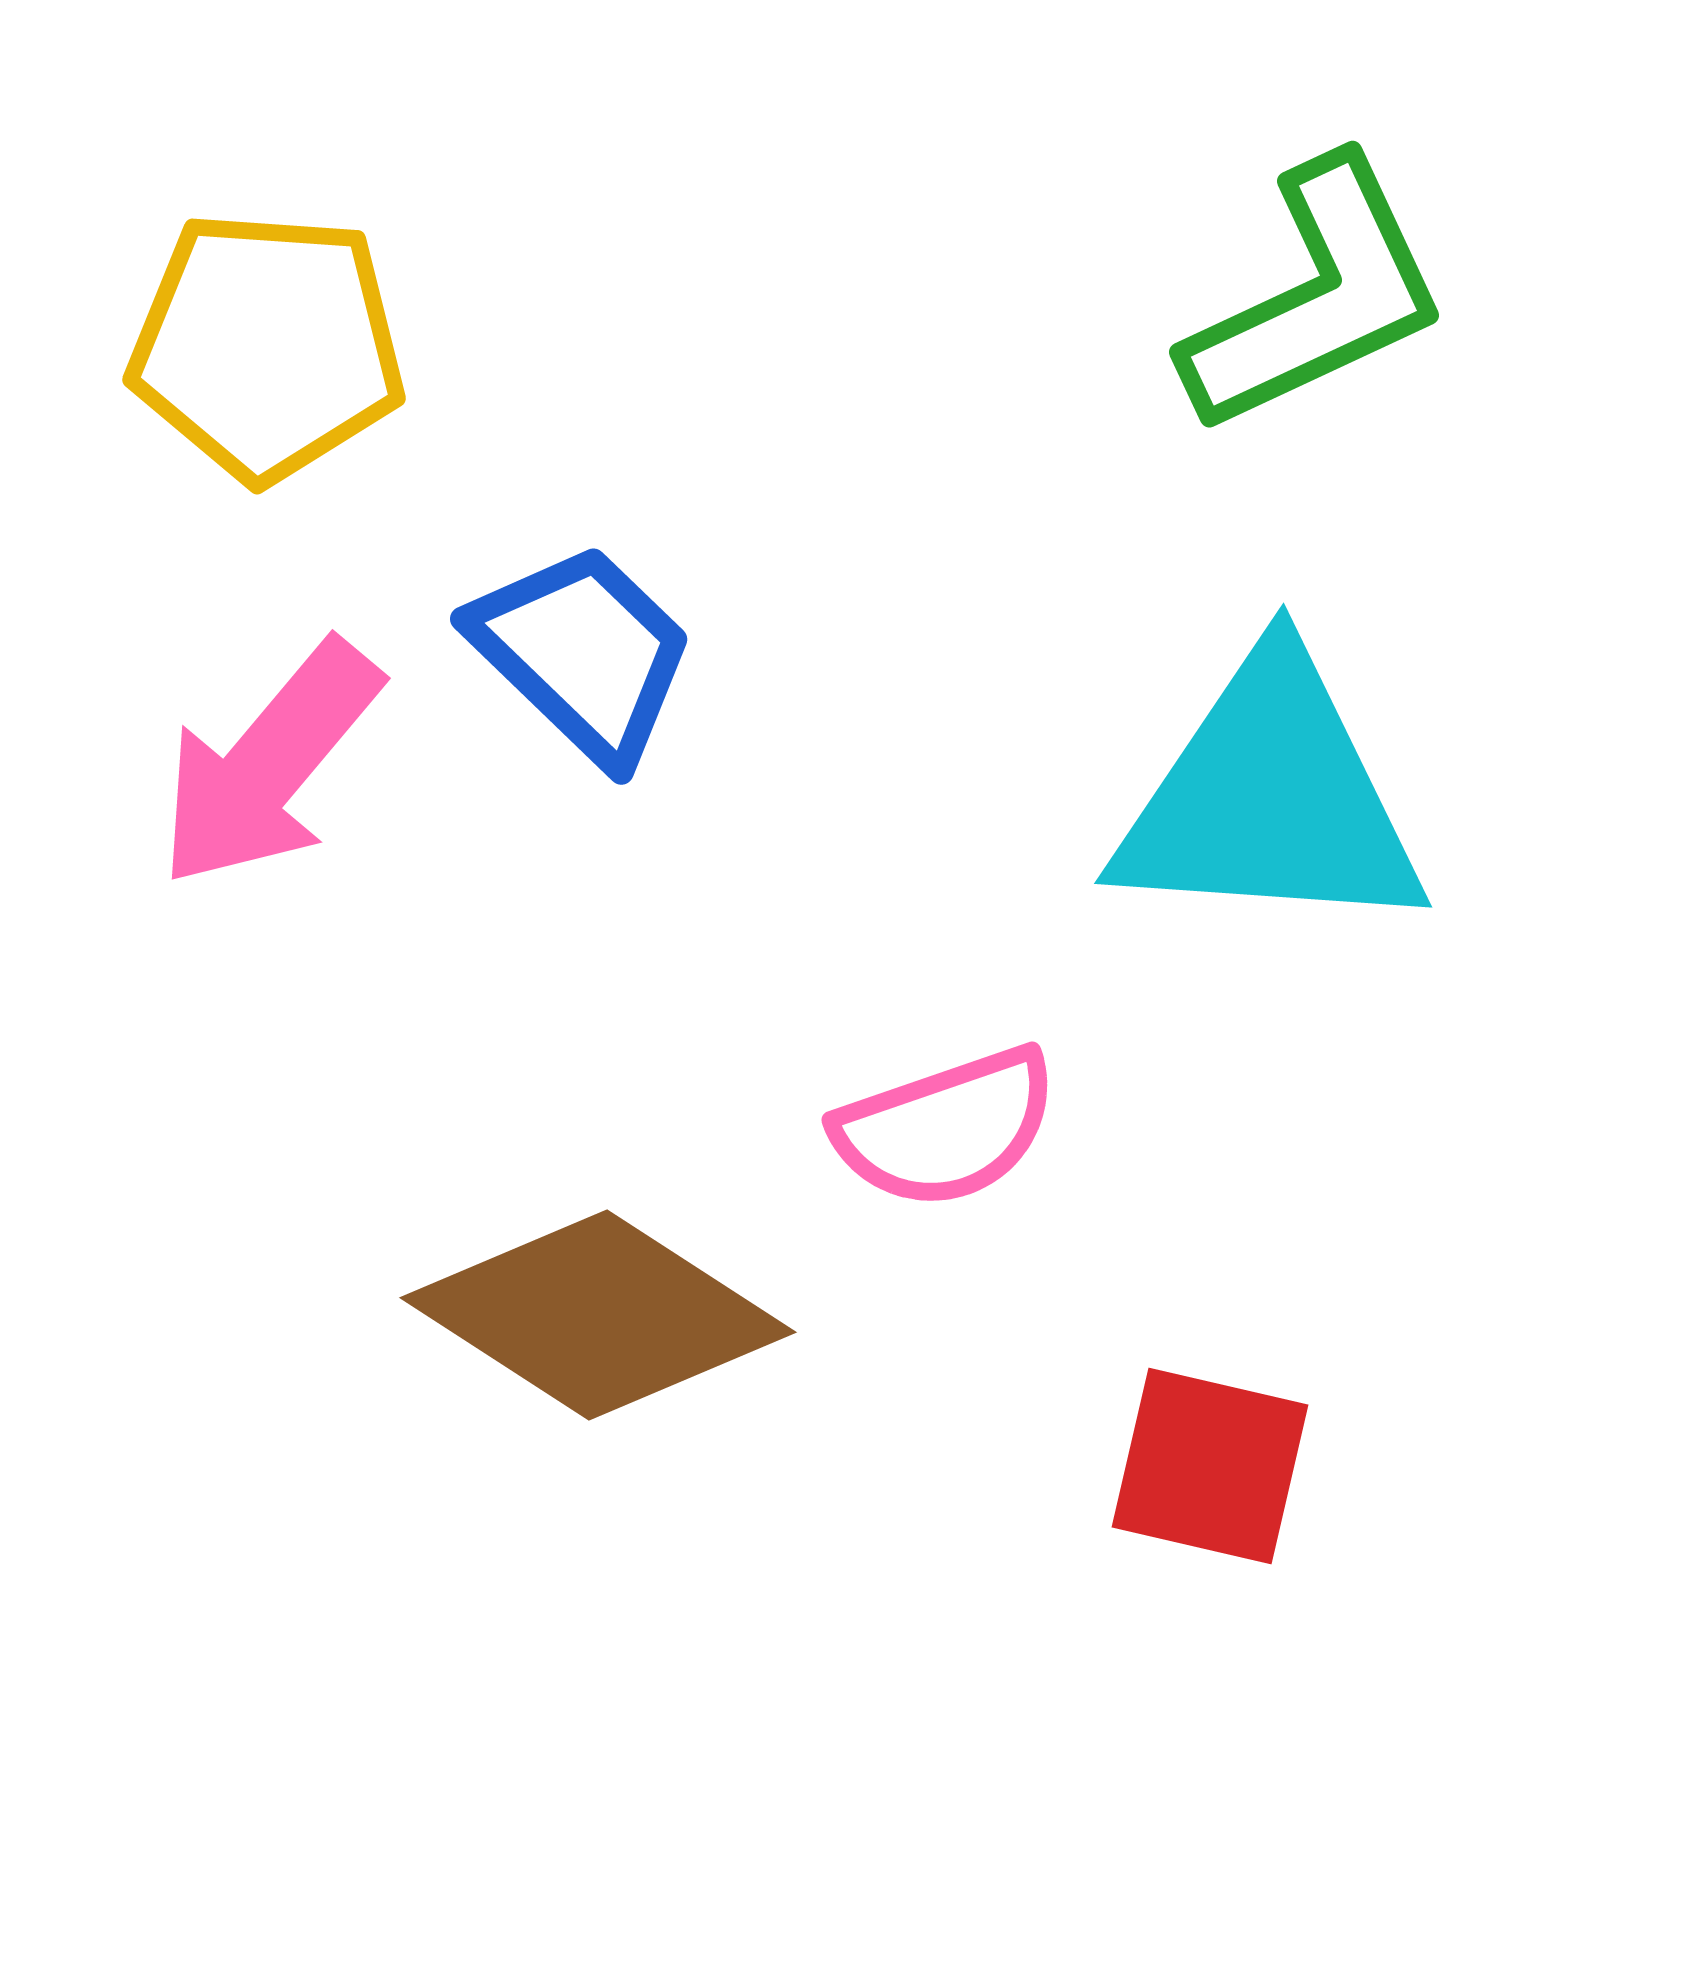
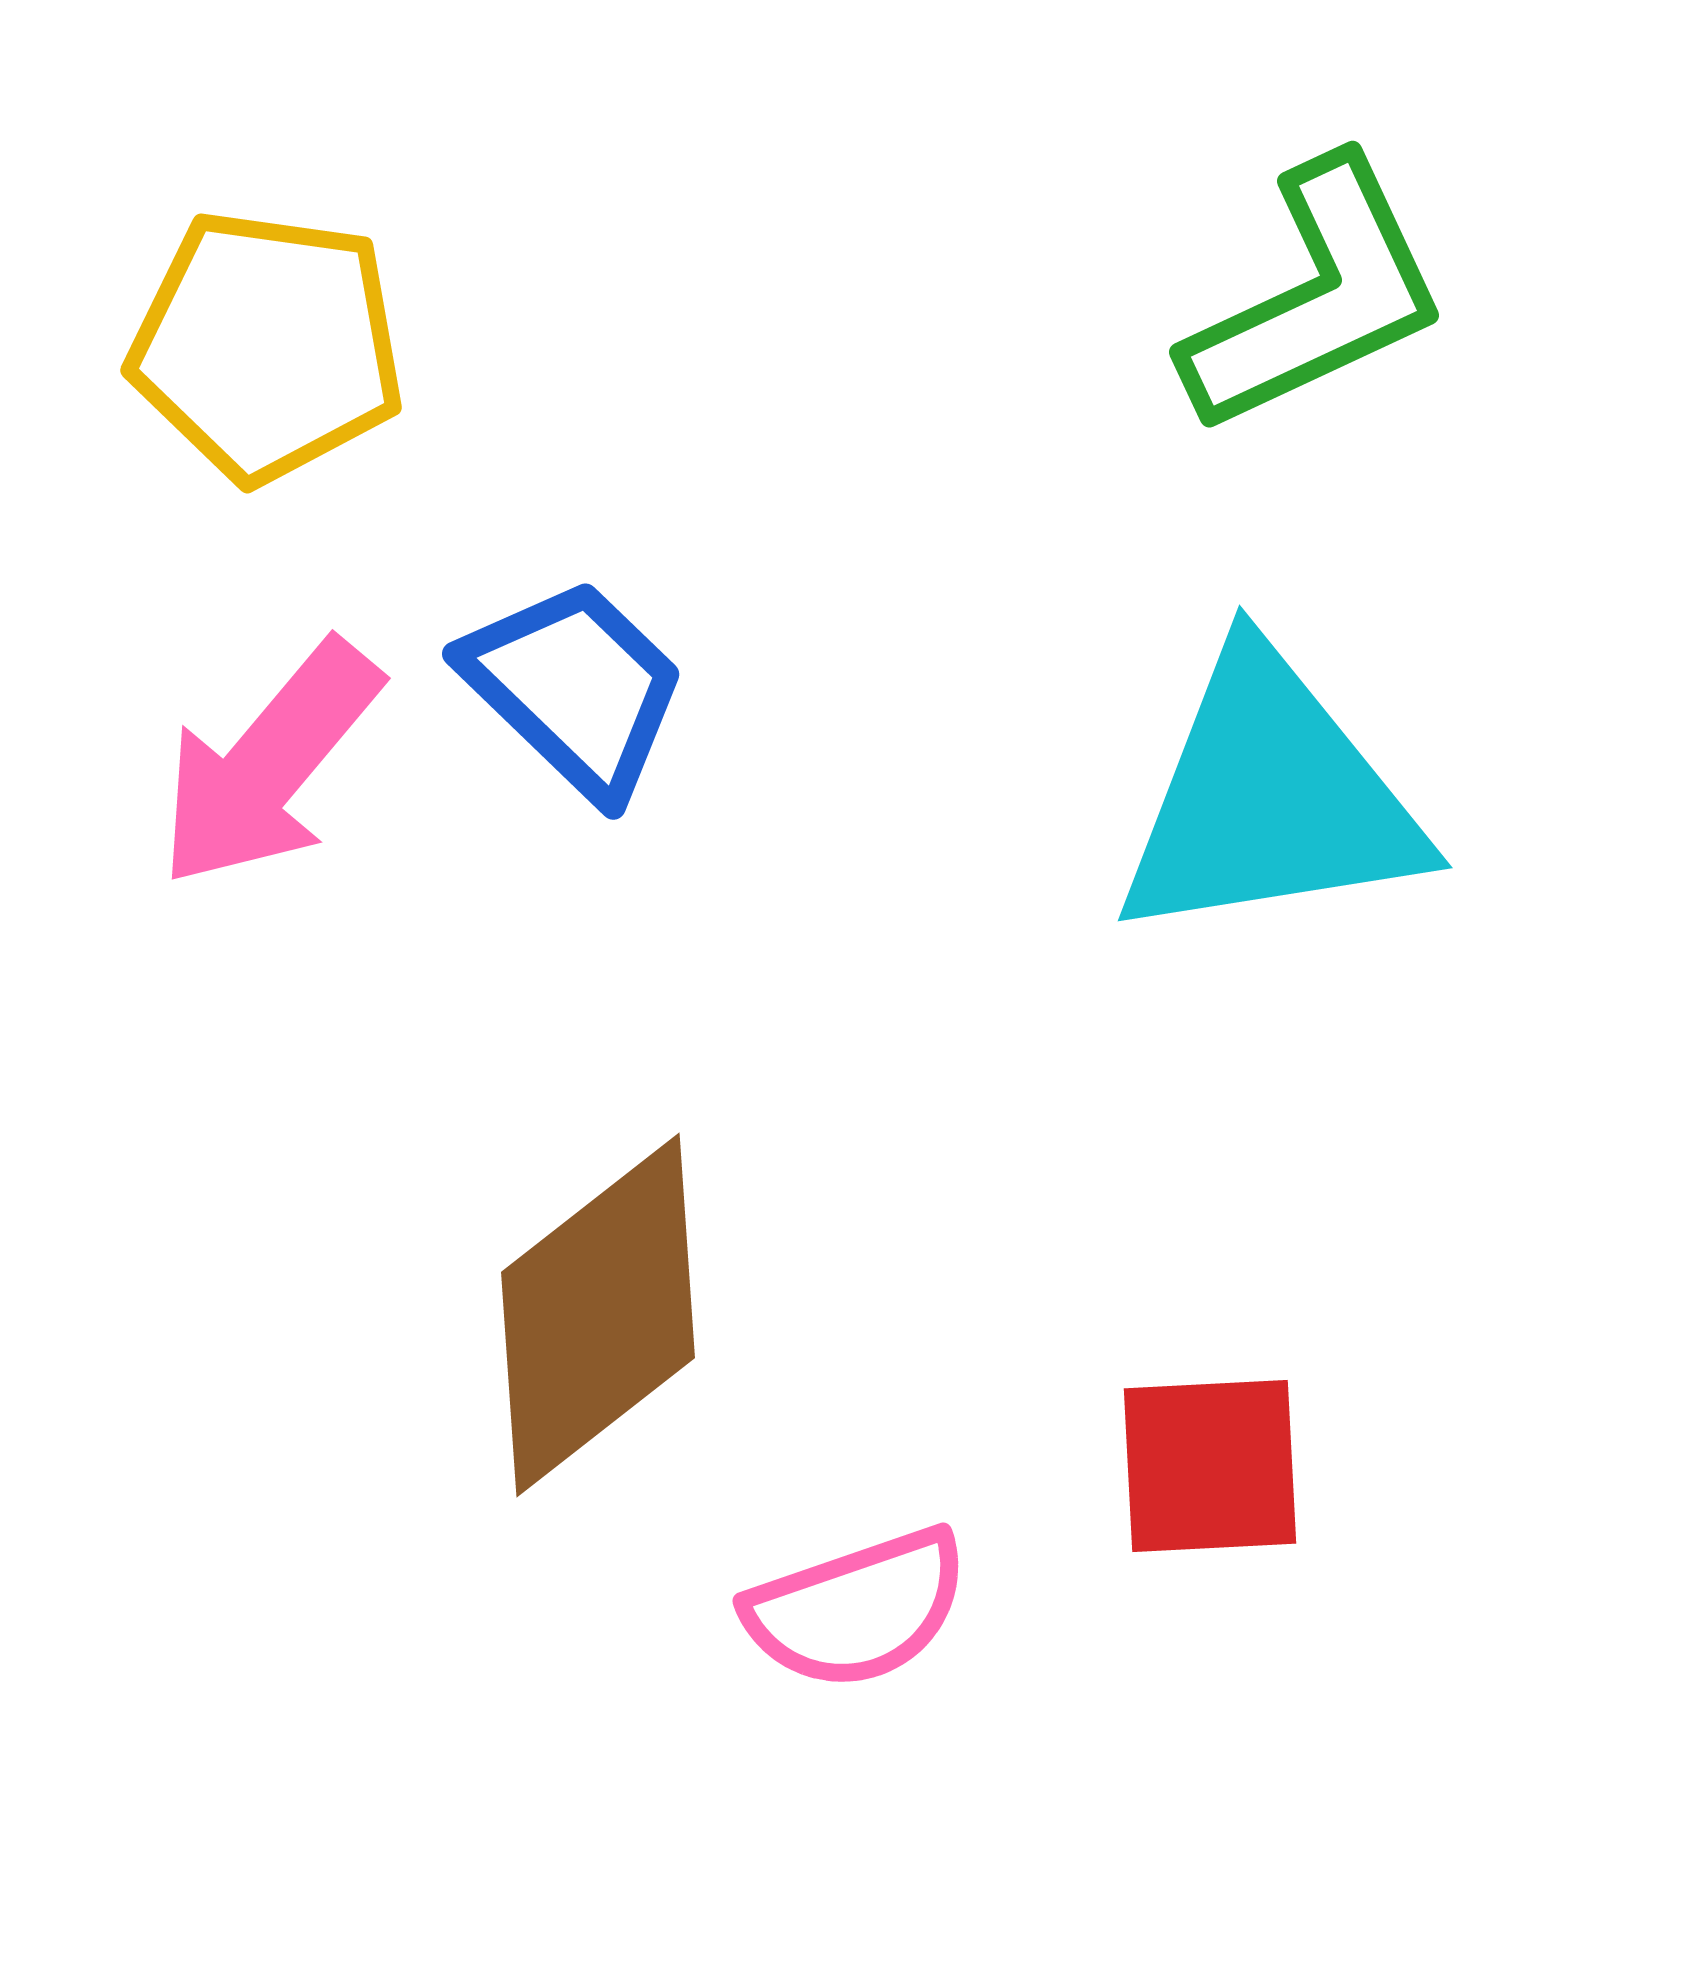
yellow pentagon: rotated 4 degrees clockwise
blue trapezoid: moved 8 px left, 35 px down
cyan triangle: rotated 13 degrees counterclockwise
pink semicircle: moved 89 px left, 481 px down
brown diamond: rotated 71 degrees counterclockwise
red square: rotated 16 degrees counterclockwise
